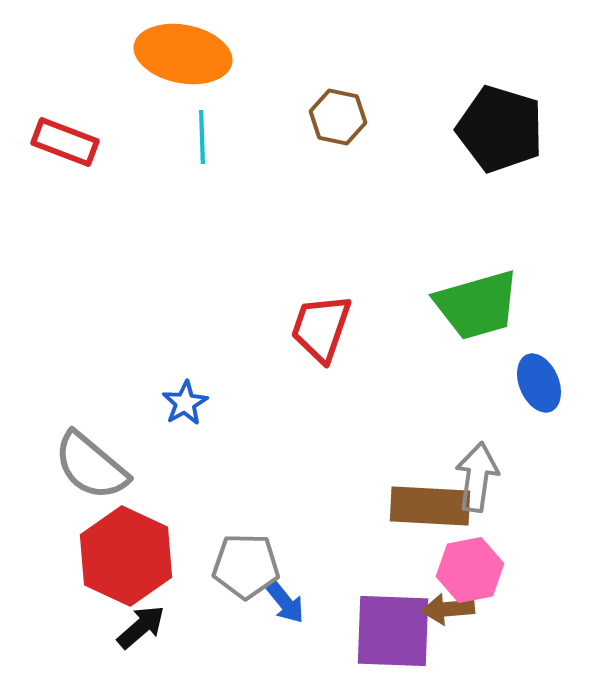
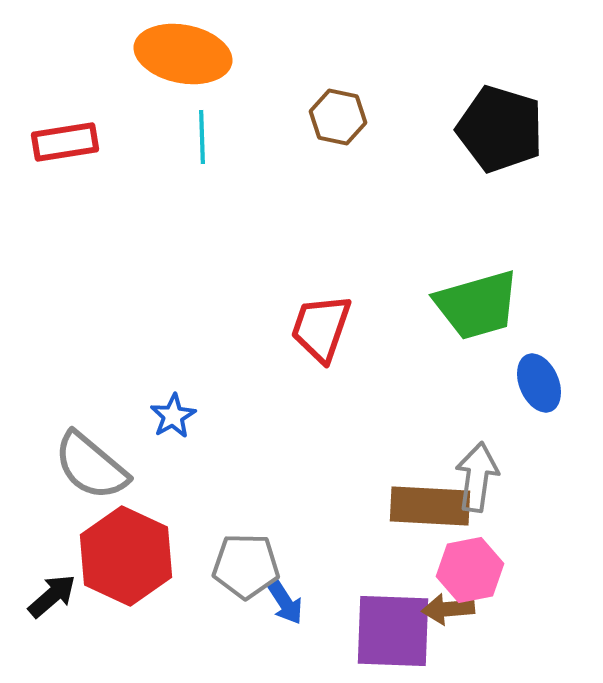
red rectangle: rotated 30 degrees counterclockwise
blue star: moved 12 px left, 13 px down
blue arrow: rotated 6 degrees clockwise
black arrow: moved 89 px left, 31 px up
